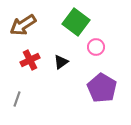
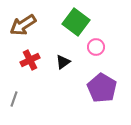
black triangle: moved 2 px right
gray line: moved 3 px left
